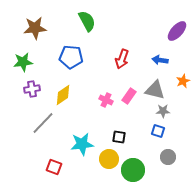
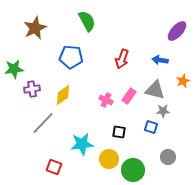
brown star: rotated 20 degrees counterclockwise
green star: moved 9 px left, 7 px down
blue square: moved 7 px left, 4 px up
black square: moved 5 px up
